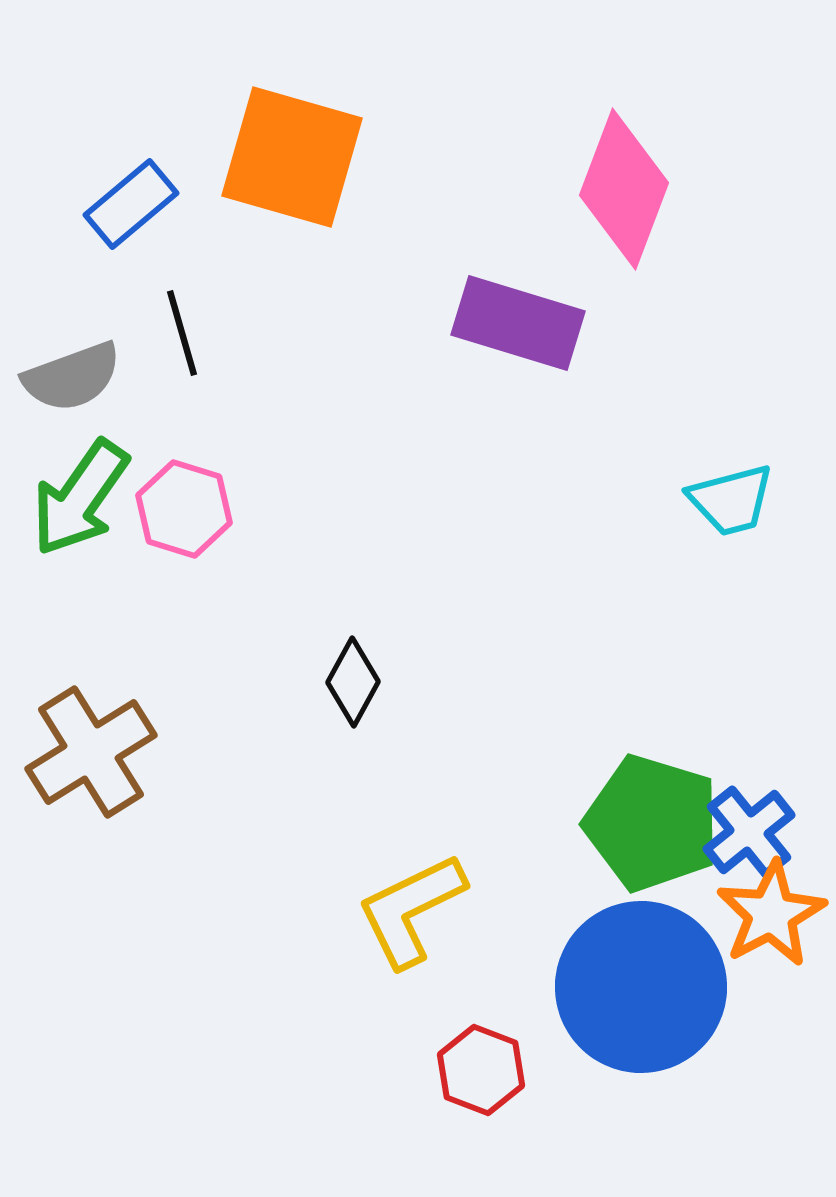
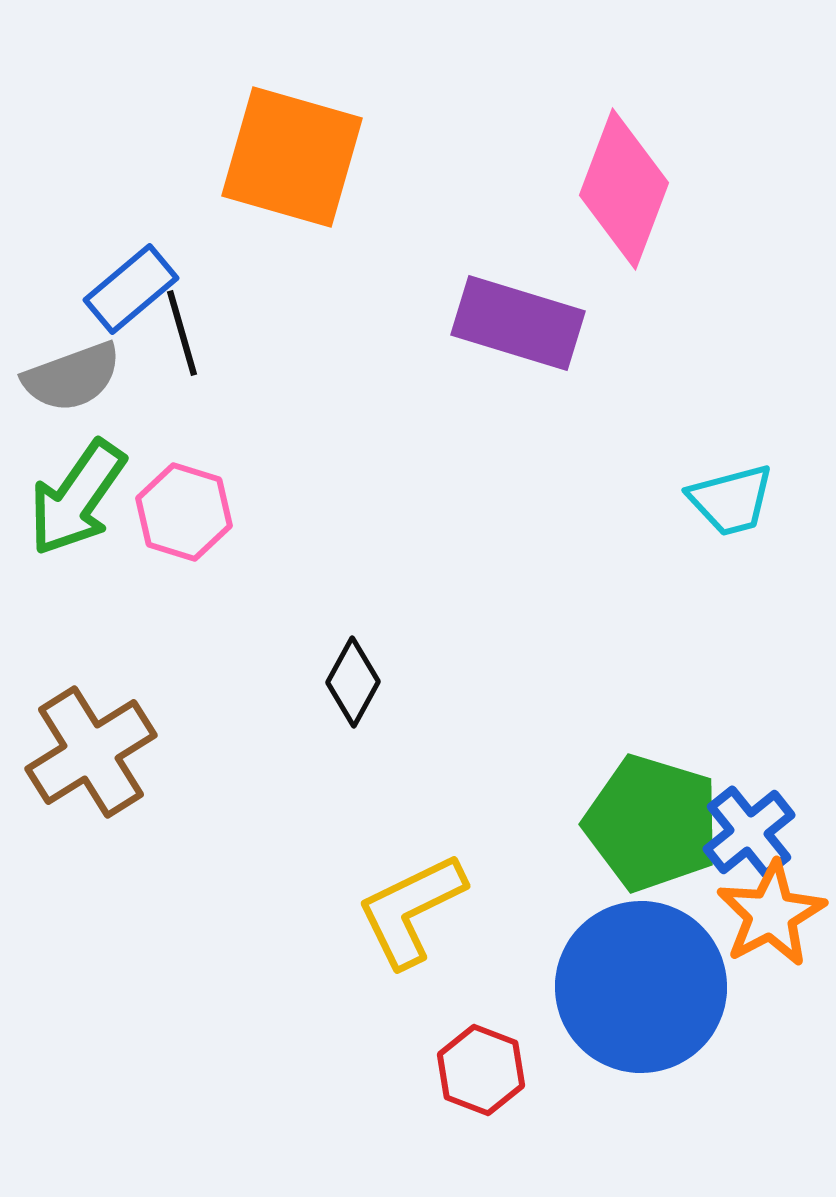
blue rectangle: moved 85 px down
green arrow: moved 3 px left
pink hexagon: moved 3 px down
